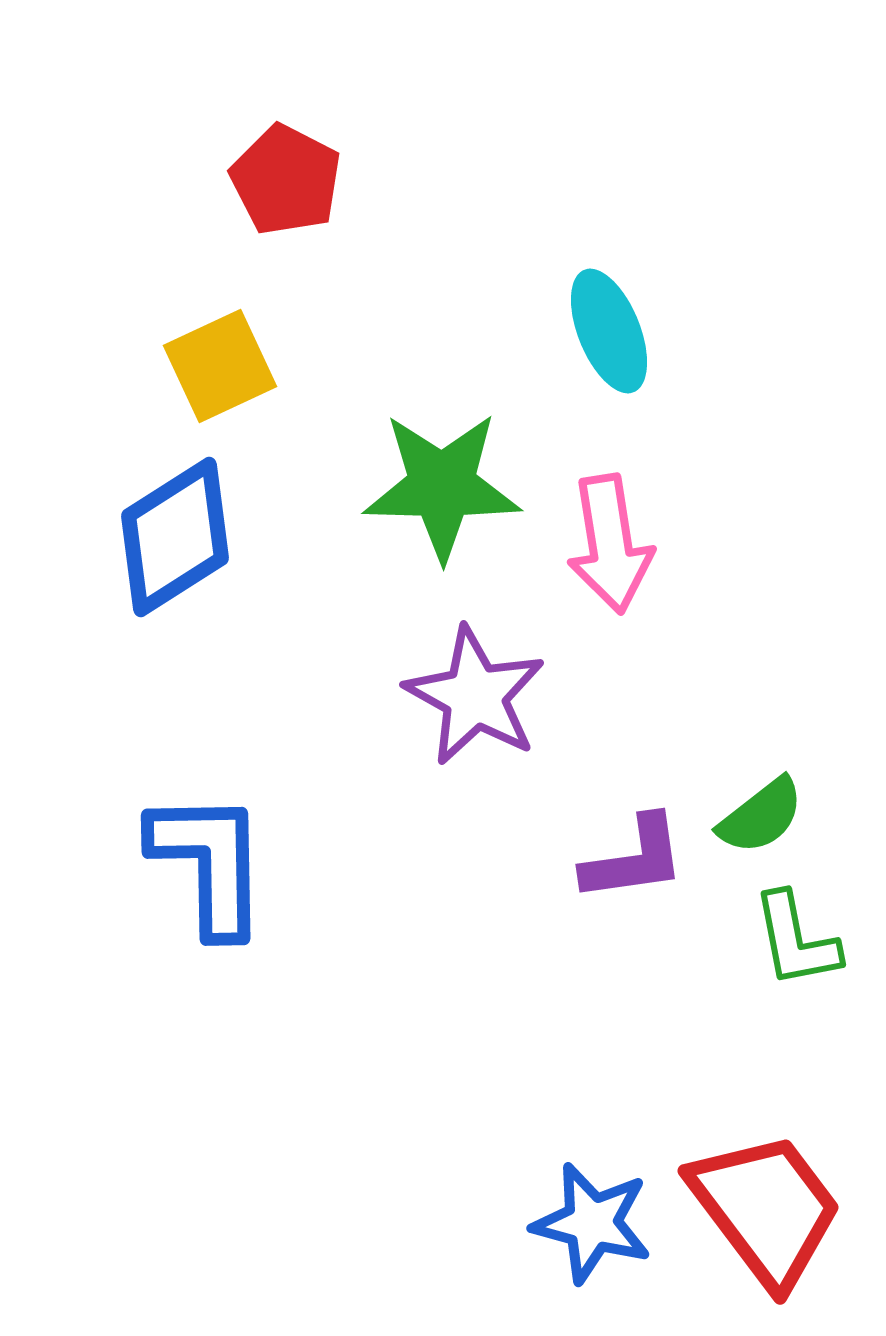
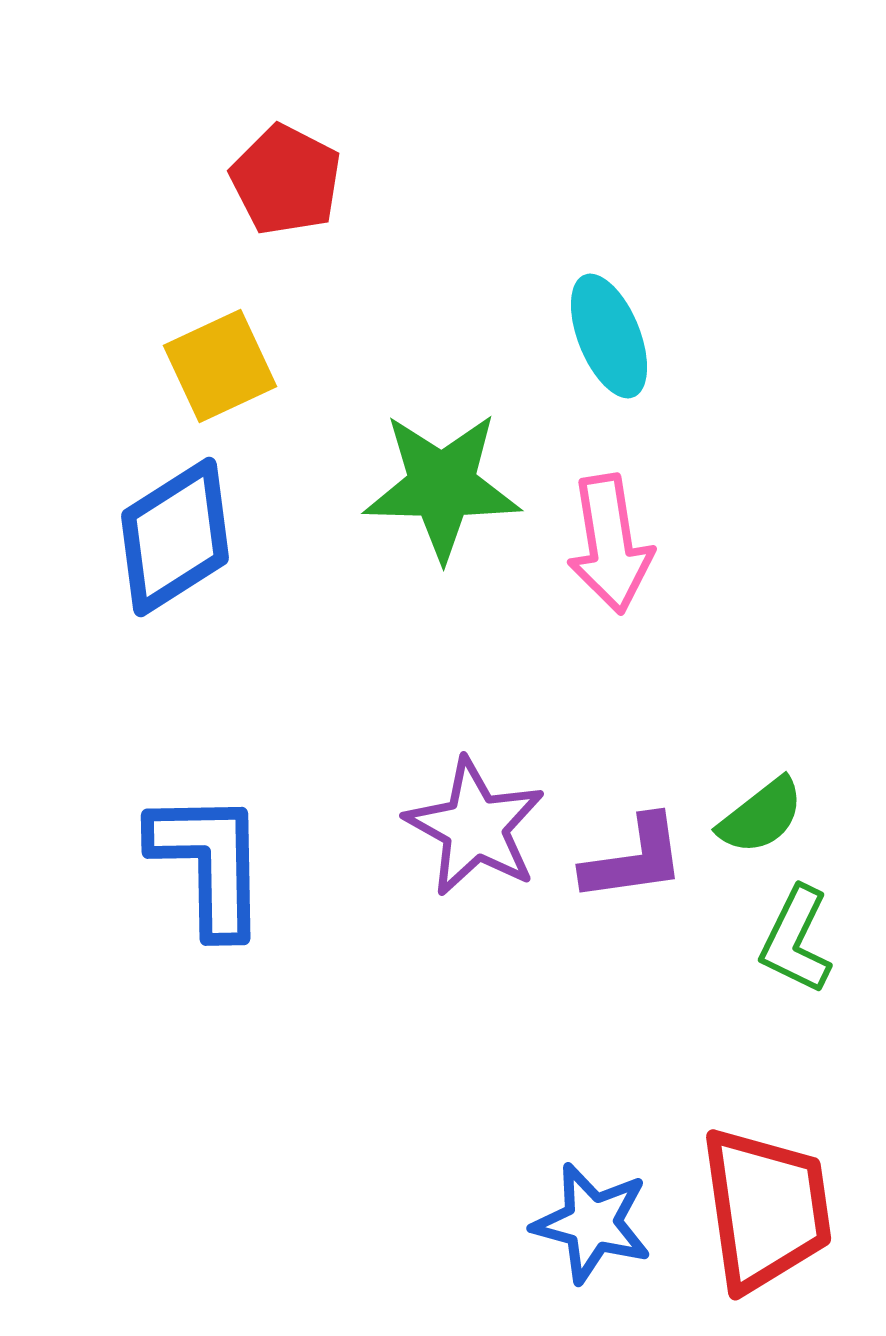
cyan ellipse: moved 5 px down
purple star: moved 131 px down
green L-shape: rotated 37 degrees clockwise
red trapezoid: rotated 29 degrees clockwise
